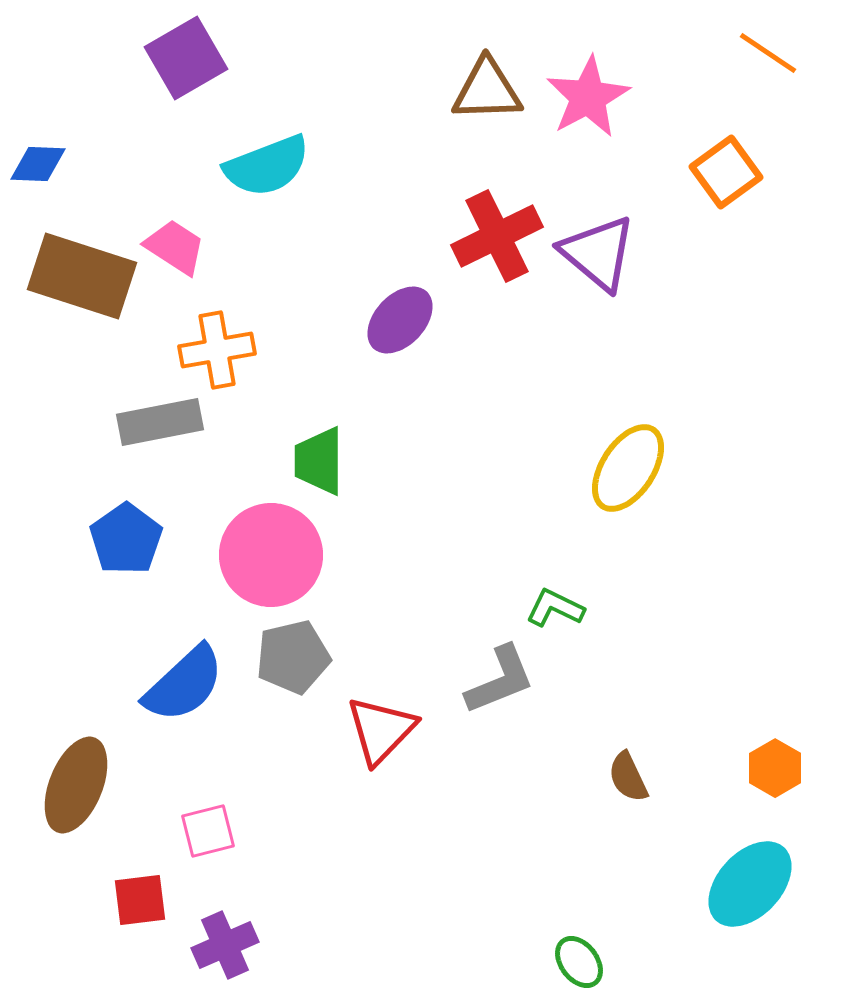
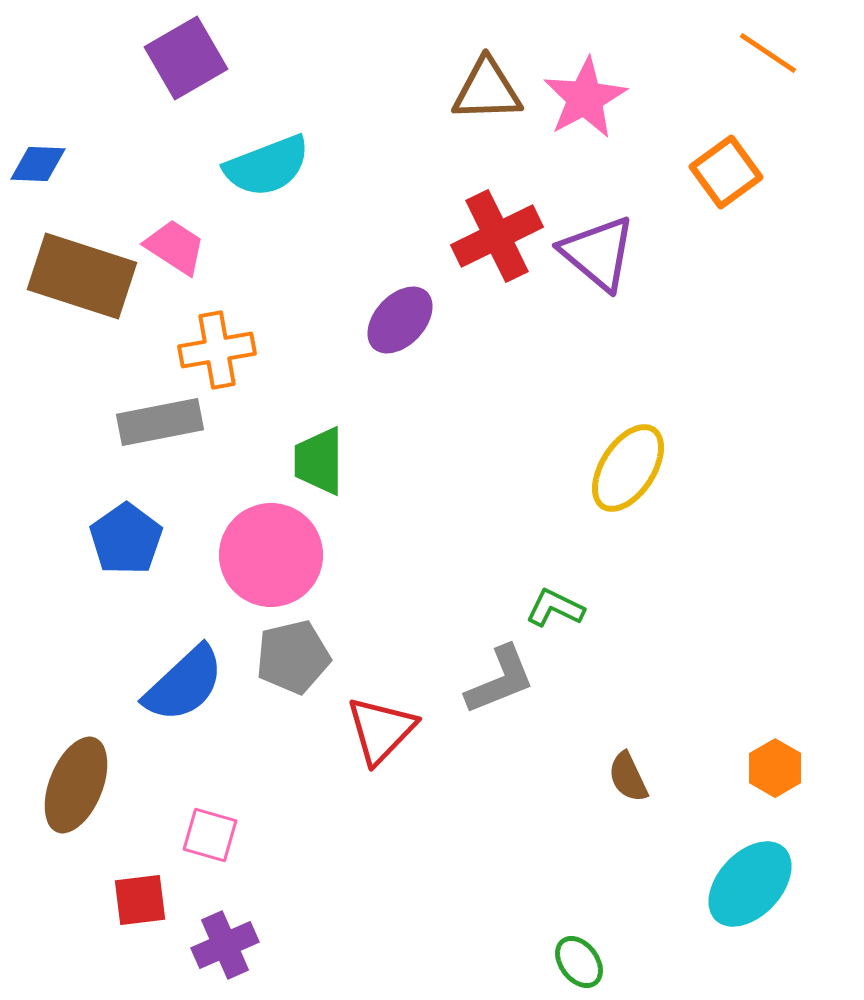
pink star: moved 3 px left, 1 px down
pink square: moved 2 px right, 4 px down; rotated 30 degrees clockwise
